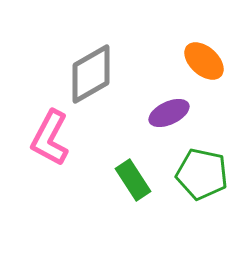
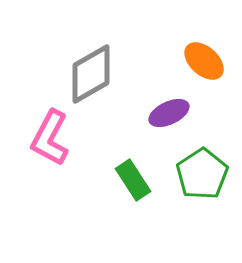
green pentagon: rotated 27 degrees clockwise
